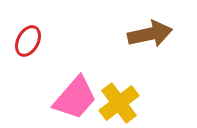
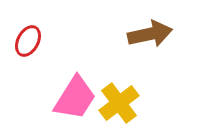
pink trapezoid: rotated 9 degrees counterclockwise
